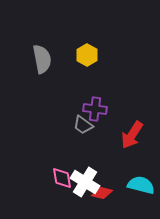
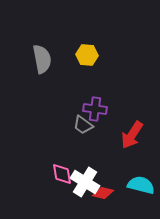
yellow hexagon: rotated 25 degrees counterclockwise
pink diamond: moved 4 px up
red diamond: moved 1 px right
